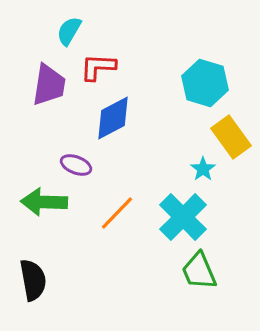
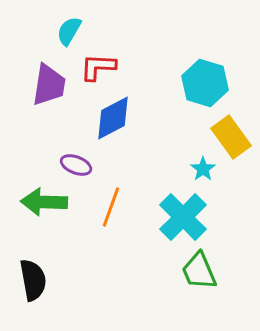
orange line: moved 6 px left, 6 px up; rotated 24 degrees counterclockwise
